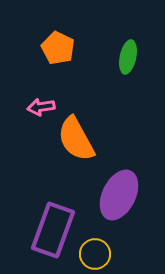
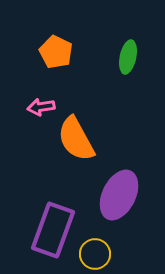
orange pentagon: moved 2 px left, 4 px down
